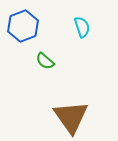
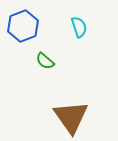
cyan semicircle: moved 3 px left
